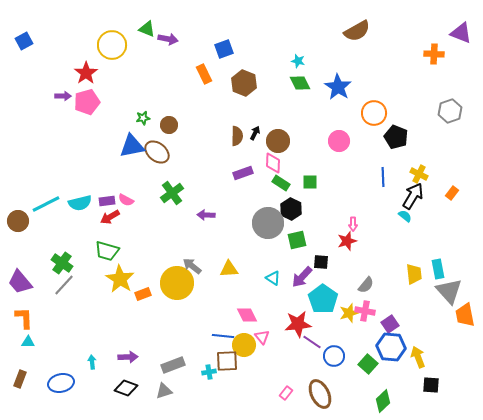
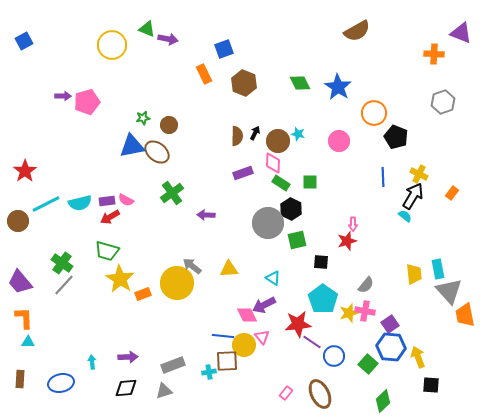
cyan star at (298, 61): moved 73 px down
red star at (86, 73): moved 61 px left, 98 px down
gray hexagon at (450, 111): moved 7 px left, 9 px up
purple arrow at (302, 277): moved 38 px left, 28 px down; rotated 20 degrees clockwise
brown rectangle at (20, 379): rotated 18 degrees counterclockwise
black diamond at (126, 388): rotated 25 degrees counterclockwise
